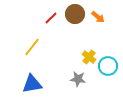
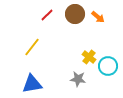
red line: moved 4 px left, 3 px up
